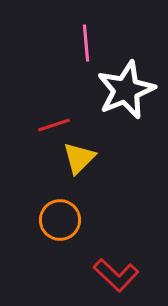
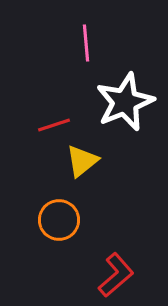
white star: moved 1 px left, 12 px down
yellow triangle: moved 3 px right, 3 px down; rotated 6 degrees clockwise
orange circle: moved 1 px left
red L-shape: rotated 84 degrees counterclockwise
